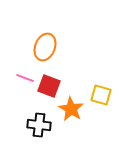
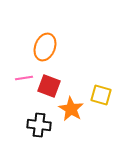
pink line: moved 1 px left; rotated 30 degrees counterclockwise
